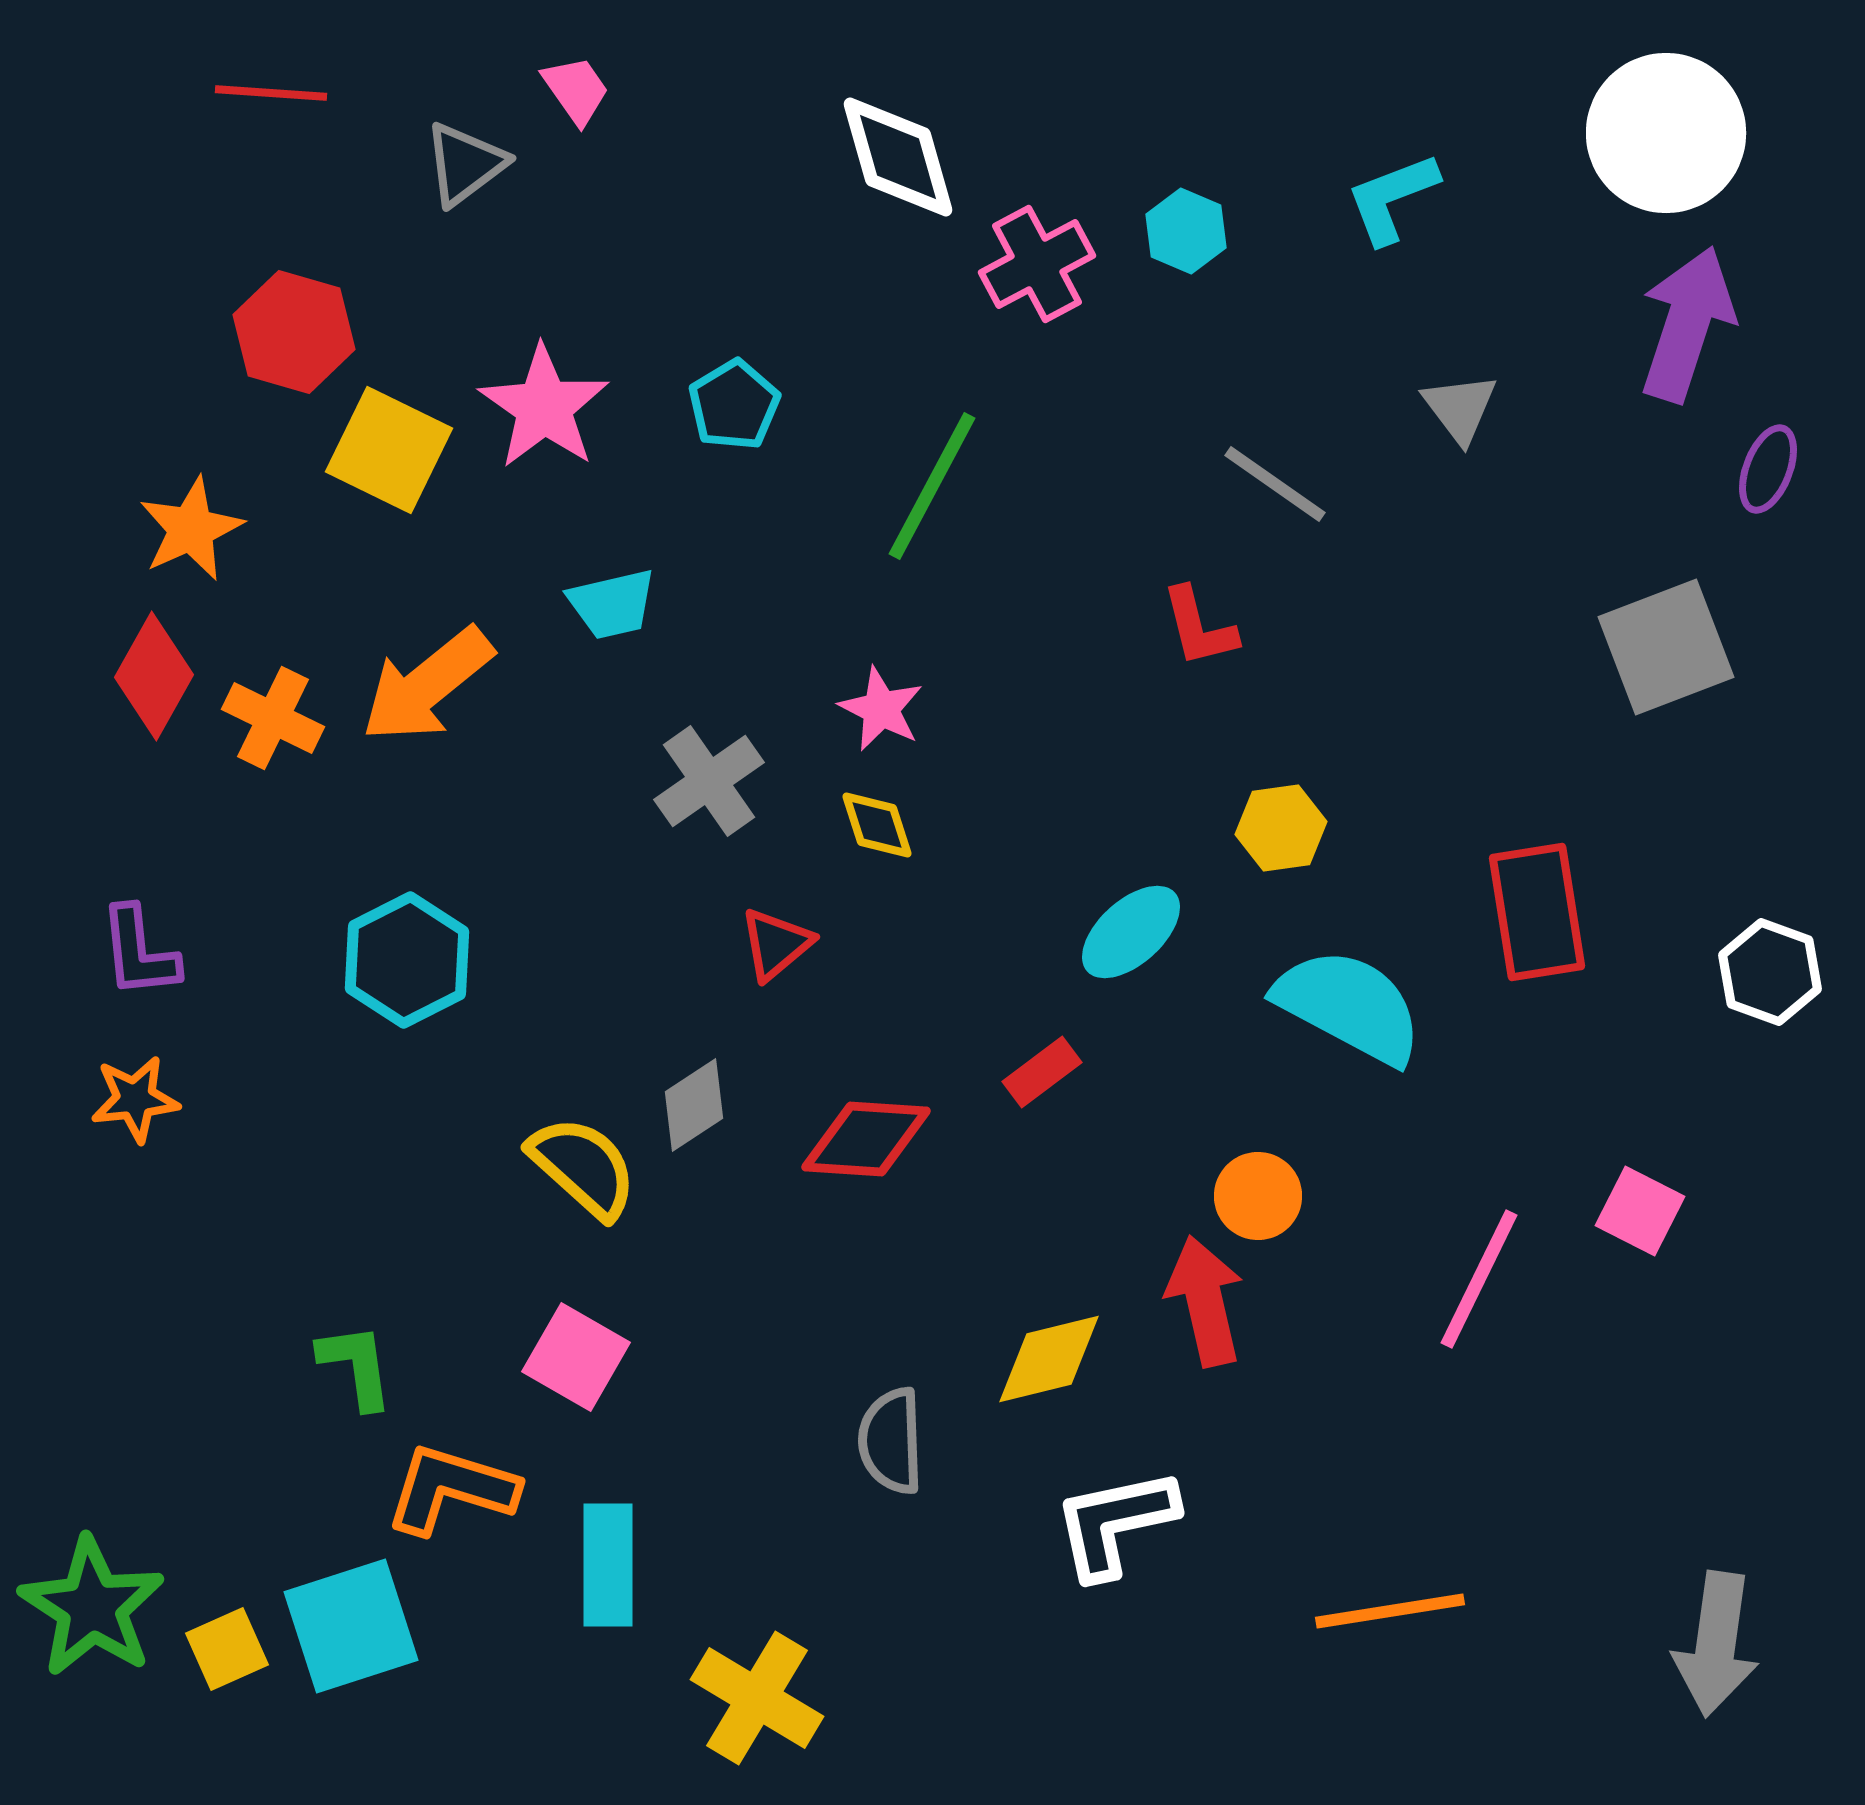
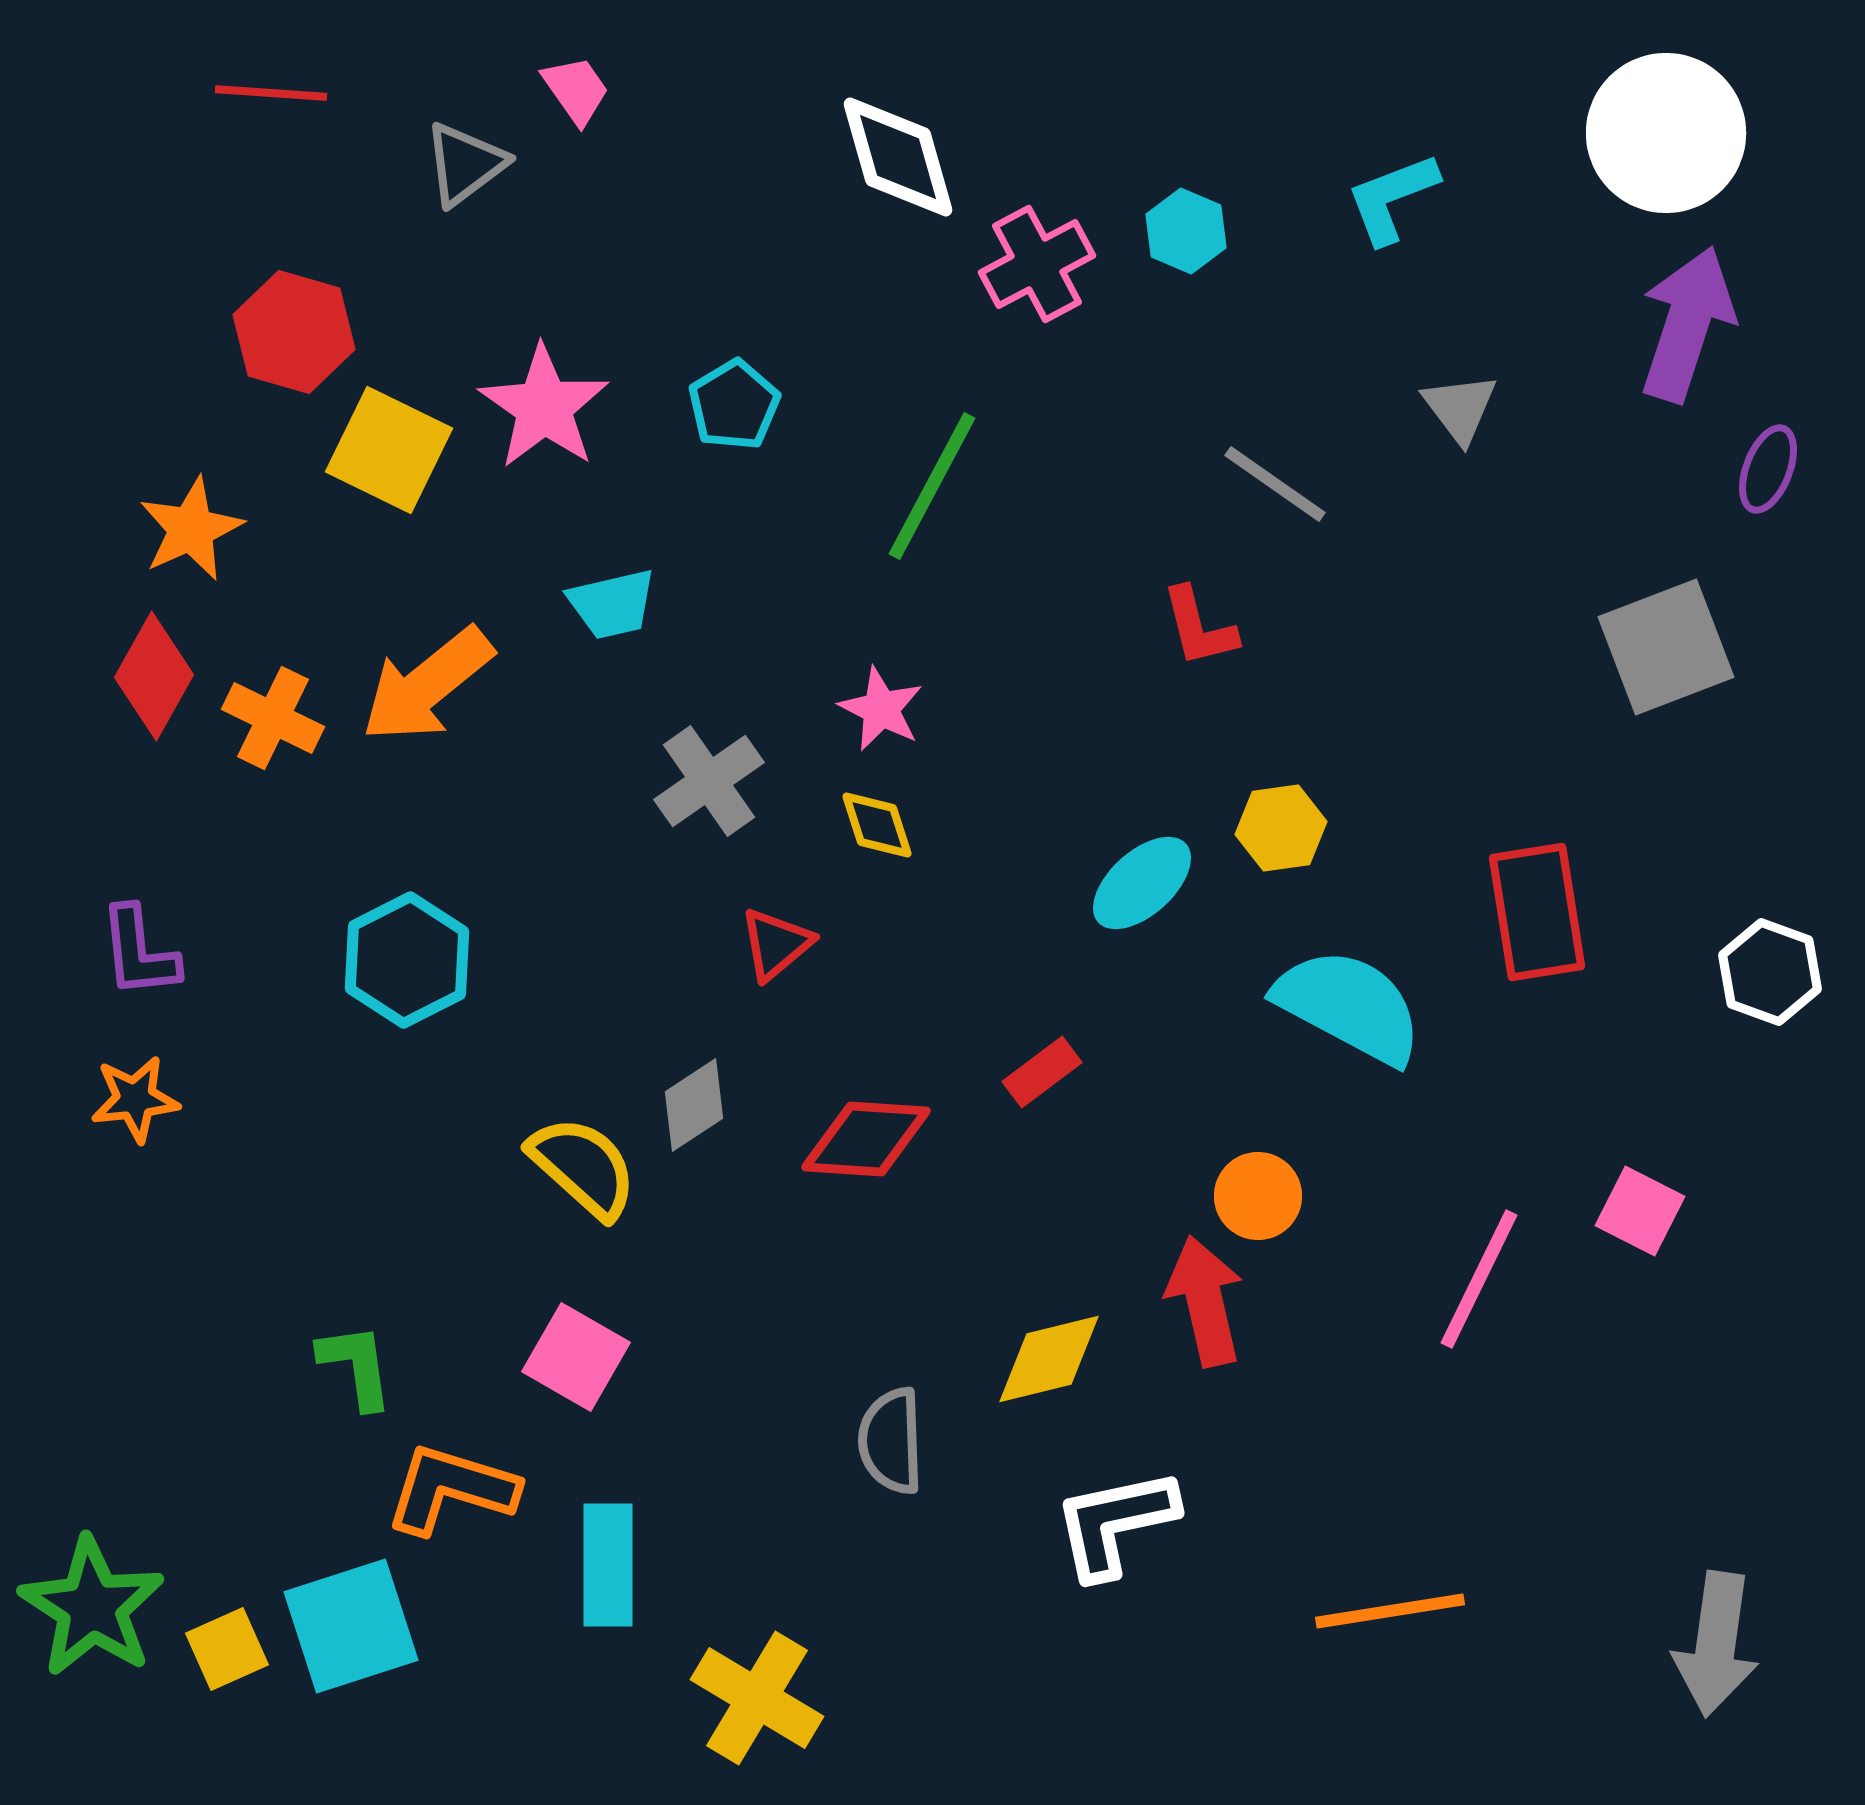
cyan ellipse at (1131, 932): moved 11 px right, 49 px up
